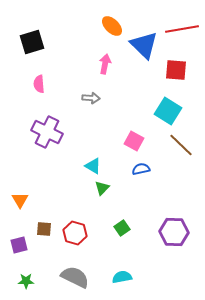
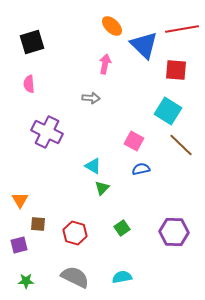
pink semicircle: moved 10 px left
brown square: moved 6 px left, 5 px up
